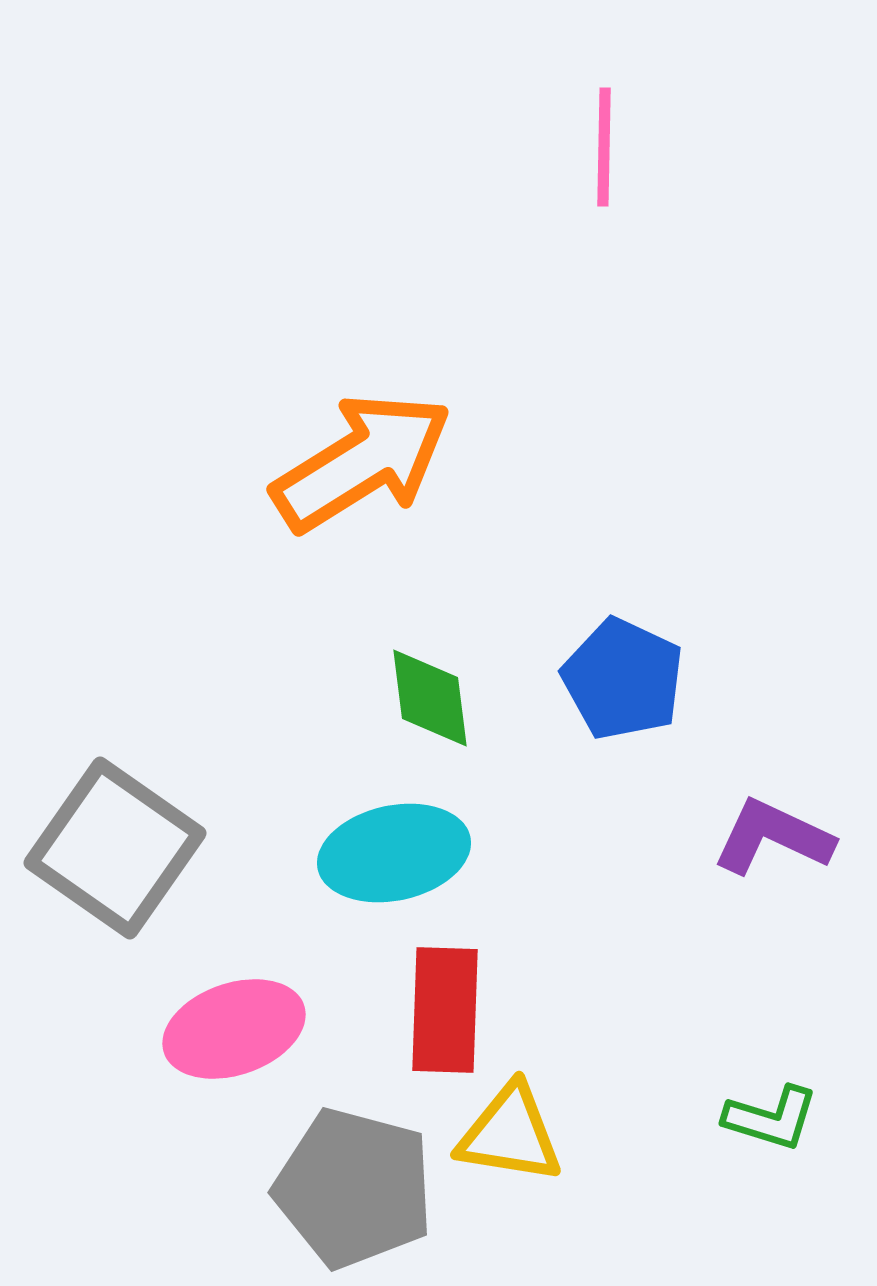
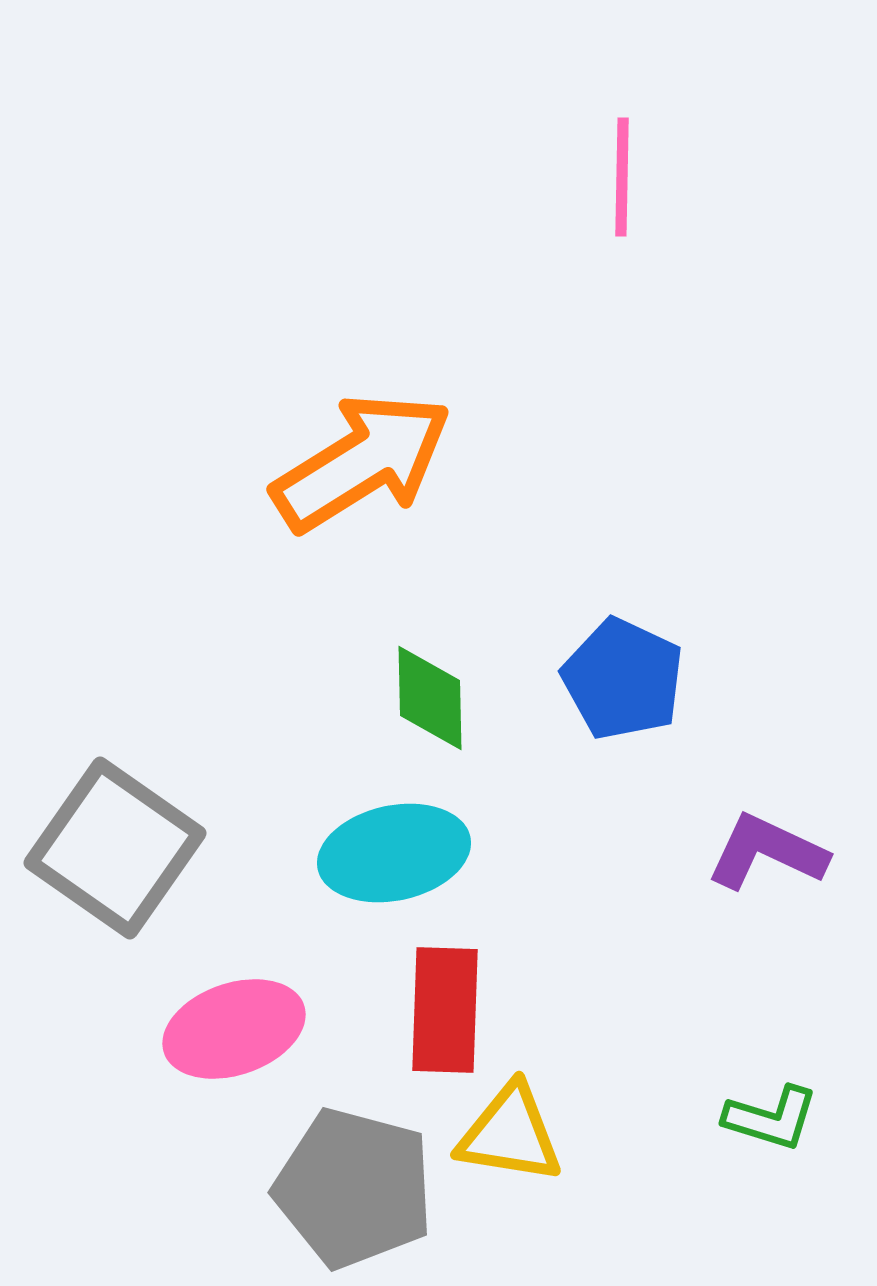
pink line: moved 18 px right, 30 px down
green diamond: rotated 6 degrees clockwise
purple L-shape: moved 6 px left, 15 px down
